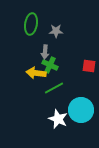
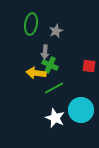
gray star: rotated 24 degrees counterclockwise
white star: moved 3 px left, 1 px up
